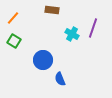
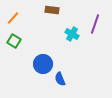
purple line: moved 2 px right, 4 px up
blue circle: moved 4 px down
